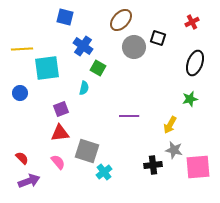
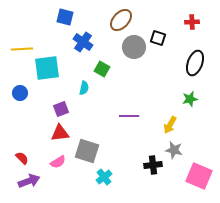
red cross: rotated 24 degrees clockwise
blue cross: moved 4 px up
green square: moved 4 px right, 1 px down
pink semicircle: rotated 98 degrees clockwise
pink square: moved 1 px right, 9 px down; rotated 28 degrees clockwise
cyan cross: moved 5 px down
